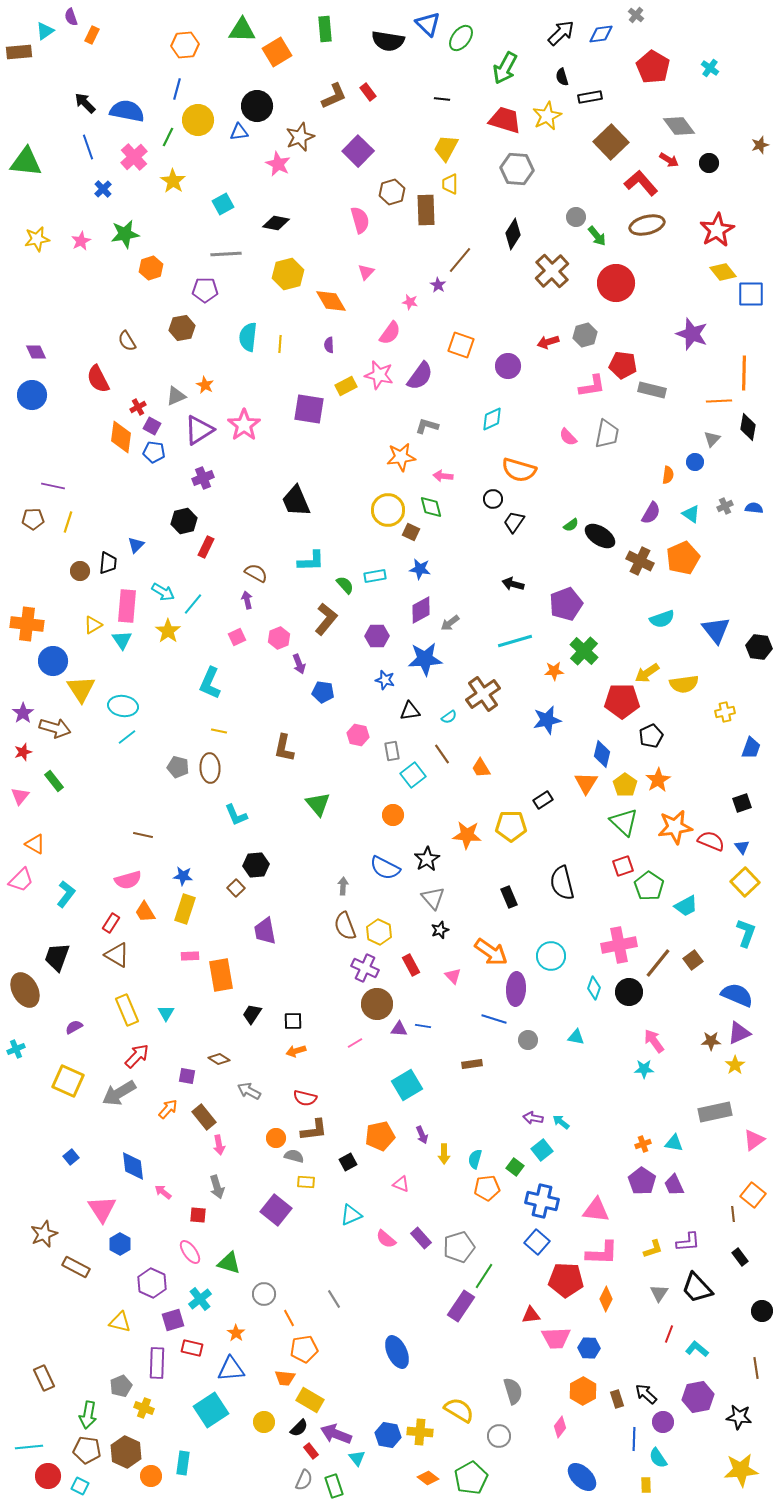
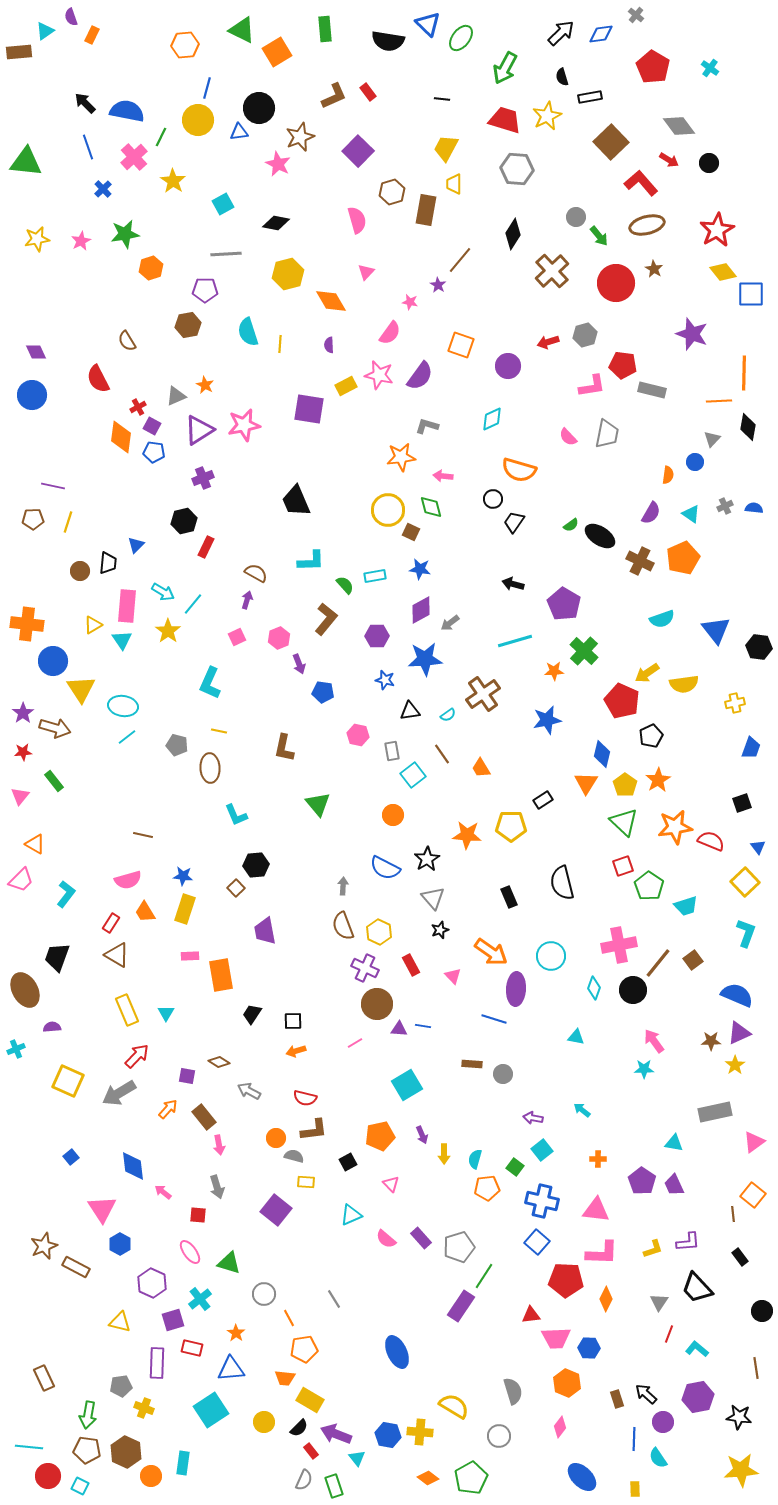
green triangle at (242, 30): rotated 24 degrees clockwise
blue line at (177, 89): moved 30 px right, 1 px up
black circle at (257, 106): moved 2 px right, 2 px down
green line at (168, 137): moved 7 px left
brown star at (760, 145): moved 106 px left, 124 px down; rotated 24 degrees counterclockwise
yellow trapezoid at (450, 184): moved 4 px right
brown rectangle at (426, 210): rotated 12 degrees clockwise
pink semicircle at (360, 220): moved 3 px left
green arrow at (597, 236): moved 2 px right
brown hexagon at (182, 328): moved 6 px right, 3 px up
cyan semicircle at (248, 337): moved 5 px up; rotated 24 degrees counterclockwise
pink star at (244, 425): rotated 24 degrees clockwise
purple arrow at (247, 600): rotated 30 degrees clockwise
purple pentagon at (566, 604): moved 2 px left; rotated 20 degrees counterclockwise
red pentagon at (622, 701): rotated 24 degrees clockwise
yellow cross at (725, 712): moved 10 px right, 9 px up
cyan semicircle at (449, 717): moved 1 px left, 2 px up
red star at (23, 752): rotated 12 degrees clockwise
gray pentagon at (178, 767): moved 1 px left, 22 px up
blue triangle at (742, 847): moved 16 px right
cyan trapezoid at (686, 906): rotated 10 degrees clockwise
brown semicircle at (345, 926): moved 2 px left
black circle at (629, 992): moved 4 px right, 2 px up
purple semicircle at (74, 1027): moved 22 px left; rotated 24 degrees clockwise
gray circle at (528, 1040): moved 25 px left, 34 px down
brown diamond at (219, 1059): moved 3 px down
brown rectangle at (472, 1064): rotated 12 degrees clockwise
cyan arrow at (561, 1122): moved 21 px right, 12 px up
pink triangle at (754, 1140): moved 2 px down
orange cross at (643, 1144): moved 45 px left, 15 px down; rotated 21 degrees clockwise
pink triangle at (401, 1184): moved 10 px left; rotated 24 degrees clockwise
brown star at (44, 1234): moved 12 px down
gray triangle at (659, 1293): moved 9 px down
gray pentagon at (121, 1386): rotated 15 degrees clockwise
orange hexagon at (583, 1391): moved 16 px left, 8 px up; rotated 8 degrees counterclockwise
yellow semicircle at (459, 1410): moved 5 px left, 4 px up
cyan line at (29, 1447): rotated 12 degrees clockwise
yellow rectangle at (646, 1485): moved 11 px left, 4 px down
